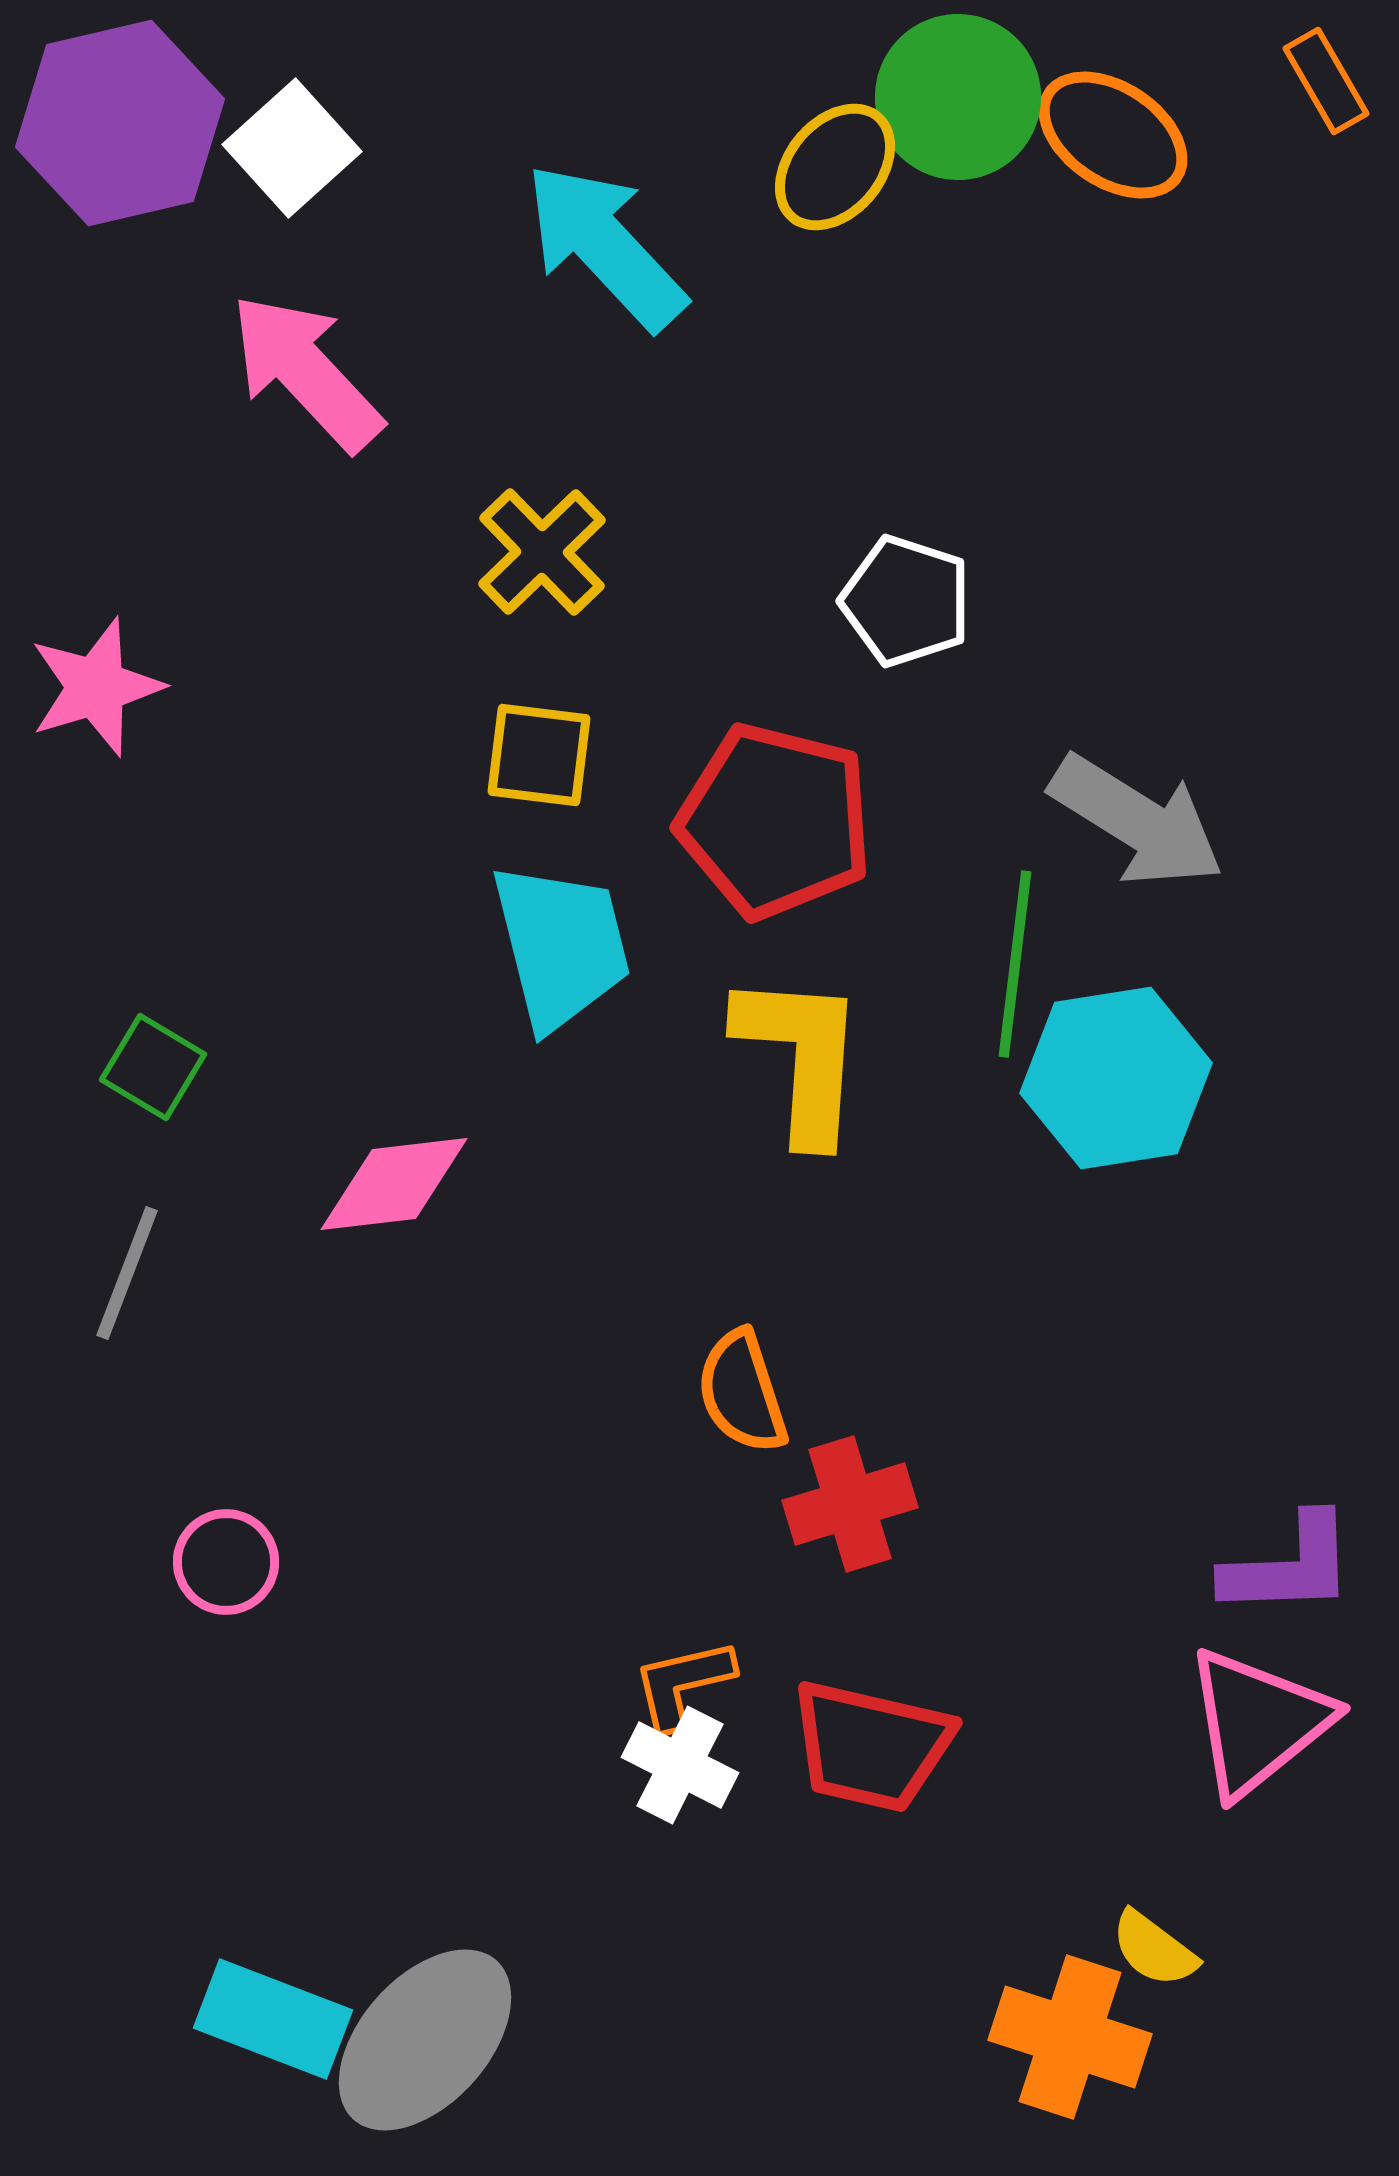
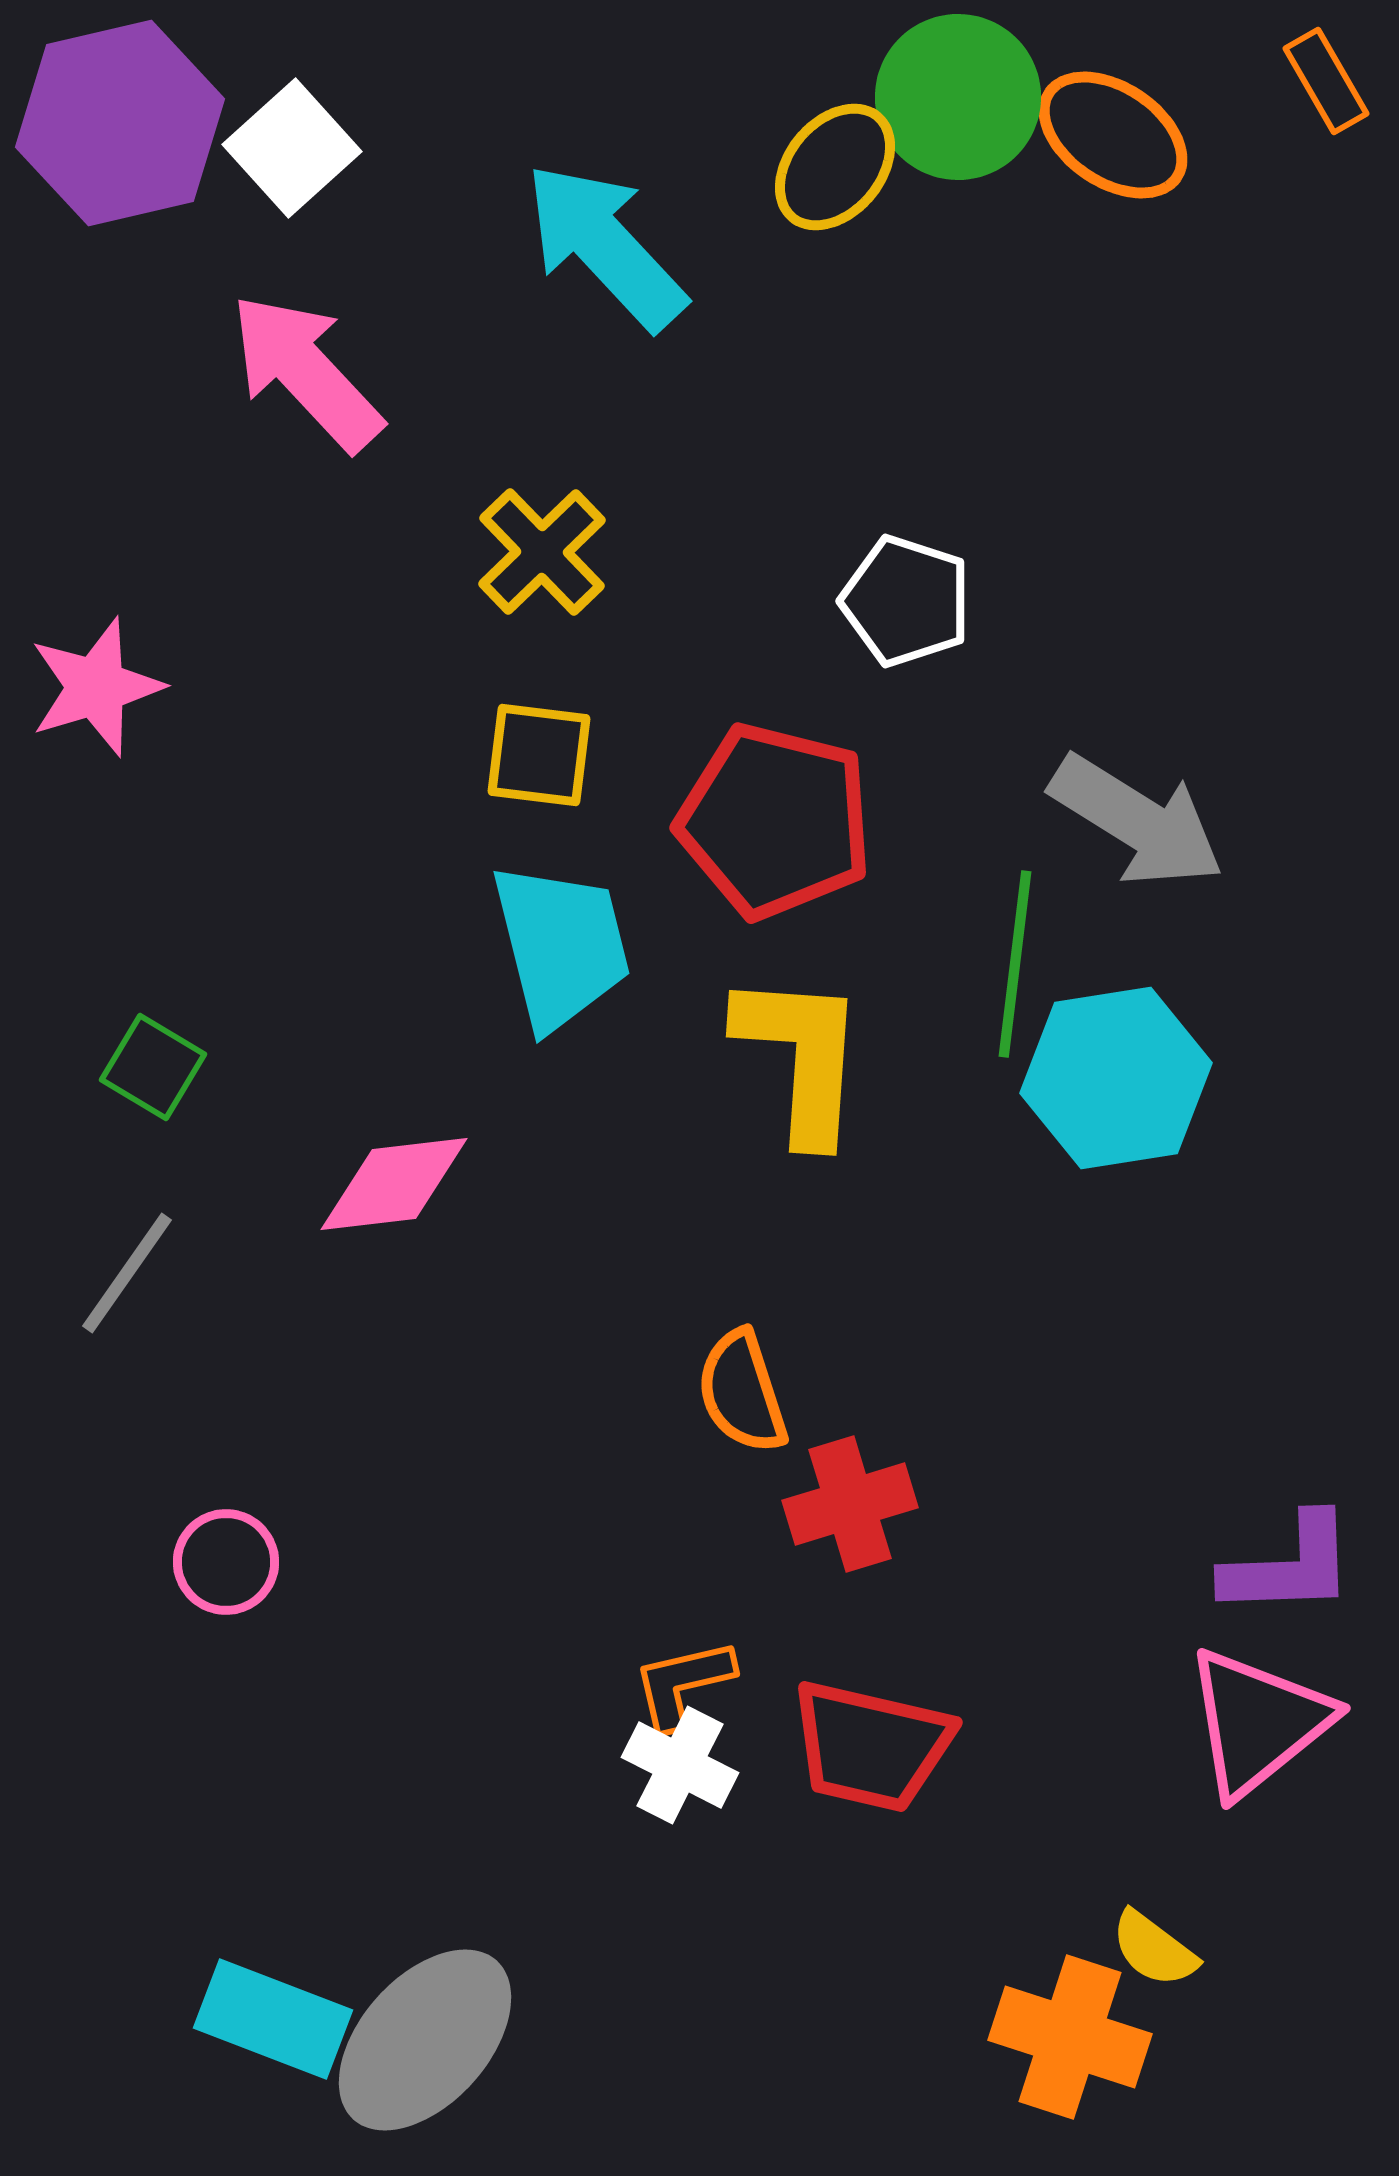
gray line: rotated 14 degrees clockwise
